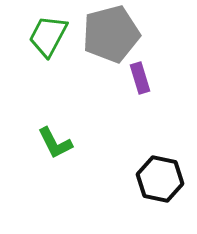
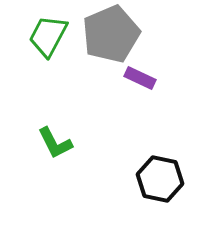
gray pentagon: rotated 8 degrees counterclockwise
purple rectangle: rotated 48 degrees counterclockwise
